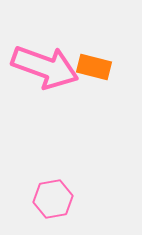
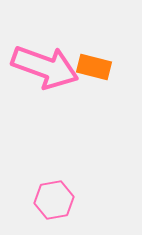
pink hexagon: moved 1 px right, 1 px down
